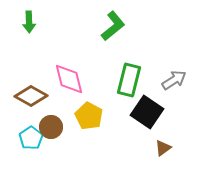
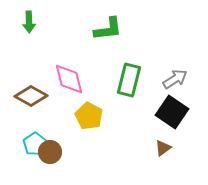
green L-shape: moved 5 px left, 3 px down; rotated 32 degrees clockwise
gray arrow: moved 1 px right, 1 px up
black square: moved 25 px right
brown circle: moved 1 px left, 25 px down
cyan pentagon: moved 4 px right, 6 px down
